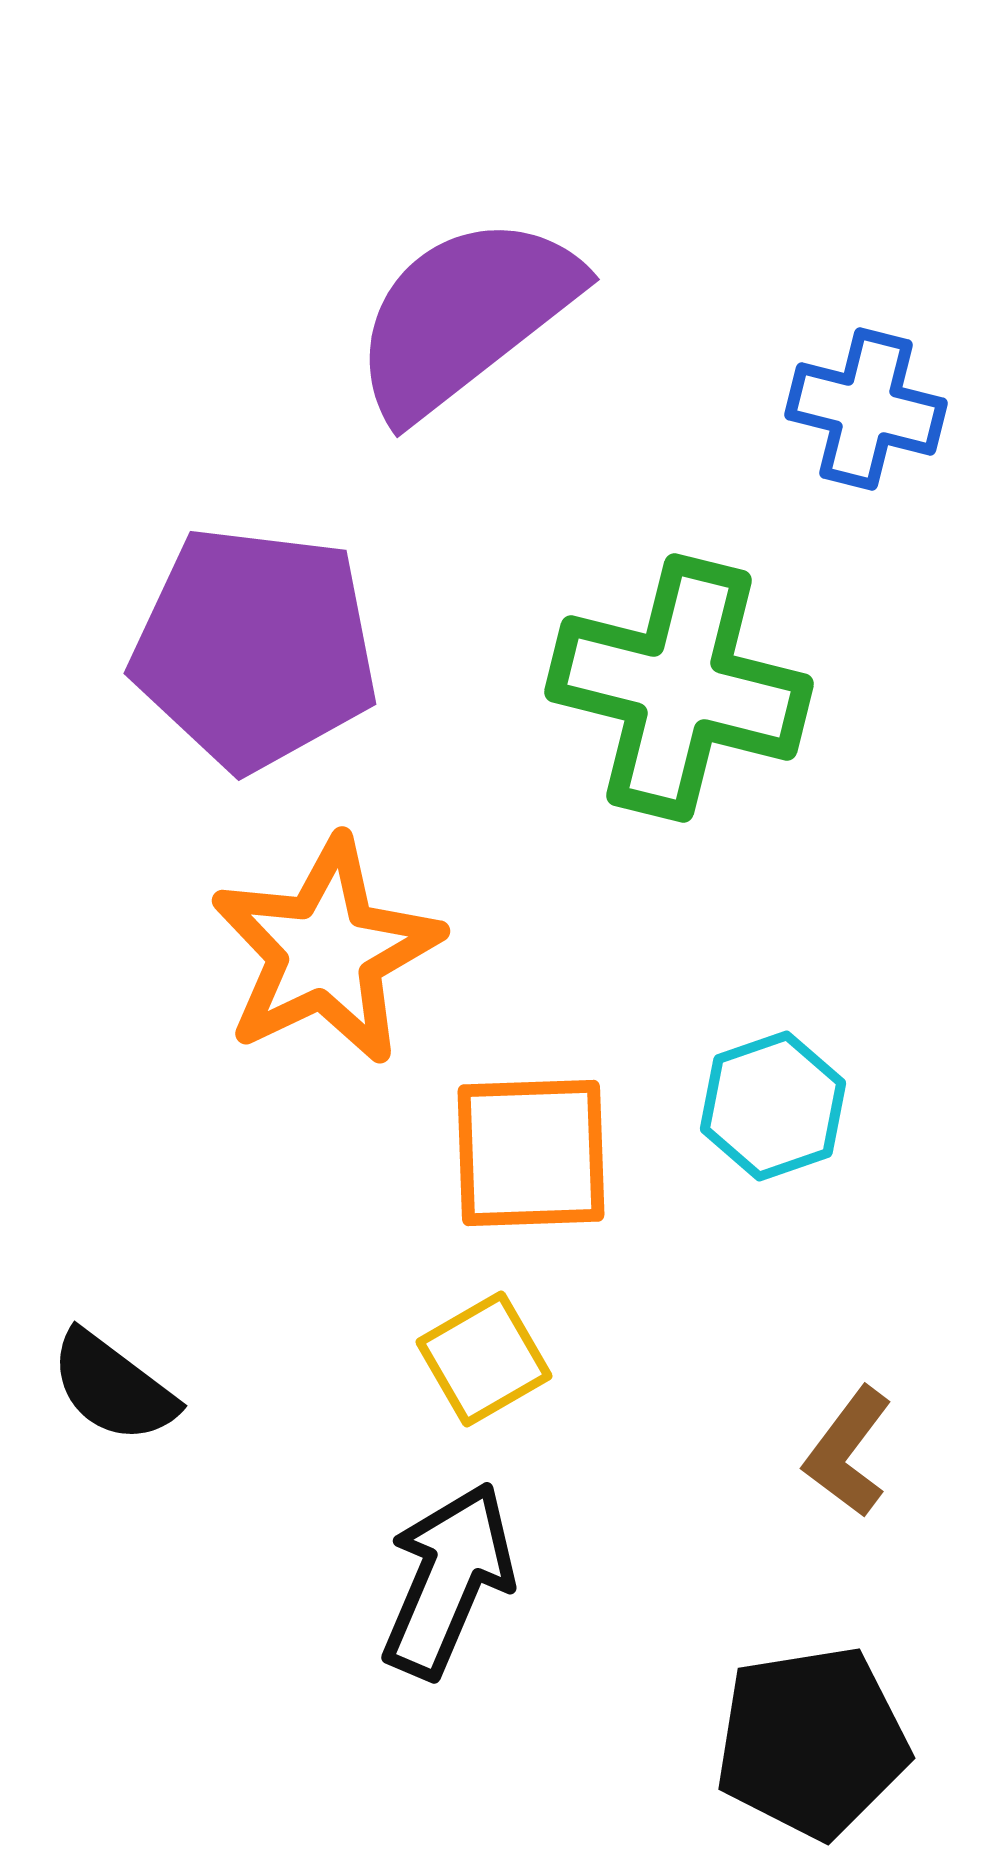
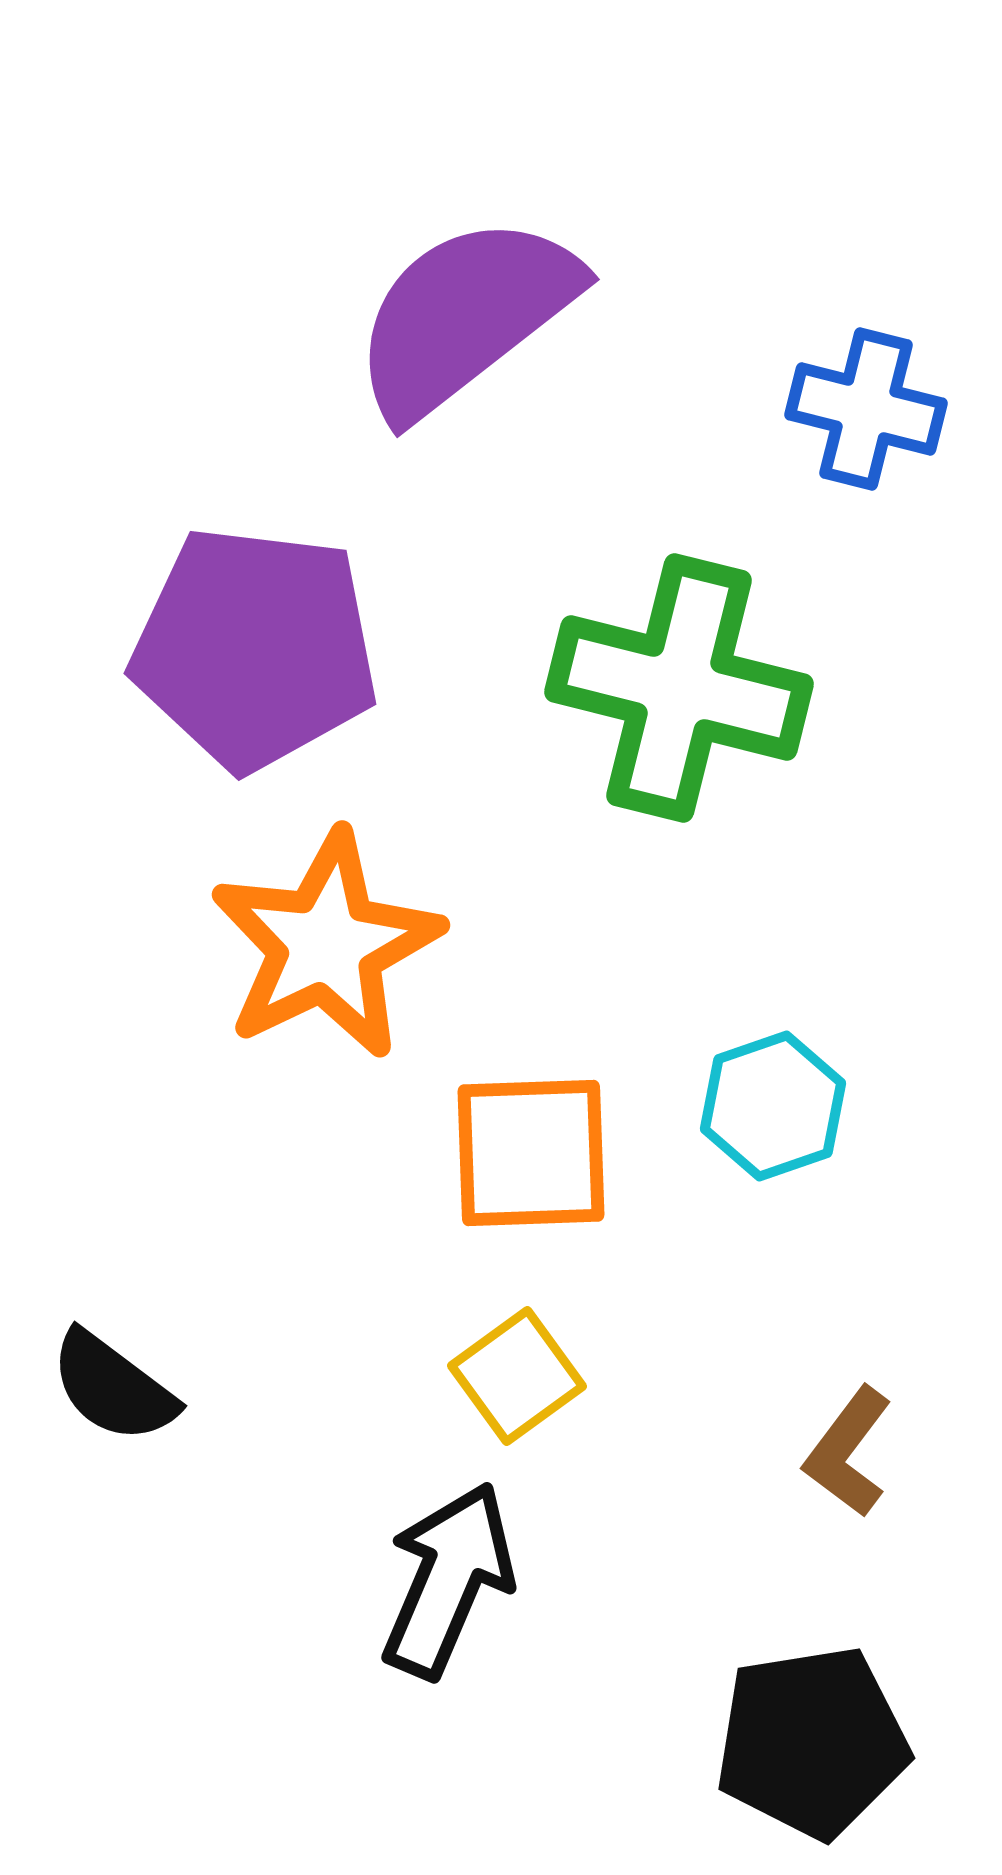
orange star: moved 6 px up
yellow square: moved 33 px right, 17 px down; rotated 6 degrees counterclockwise
